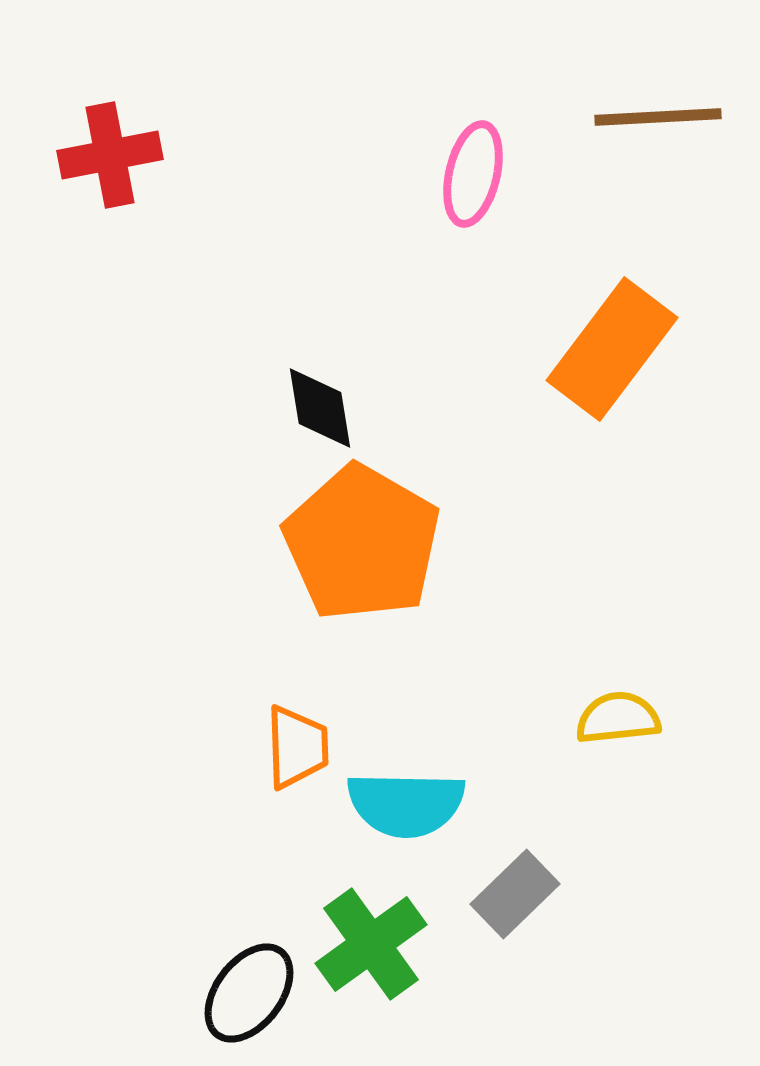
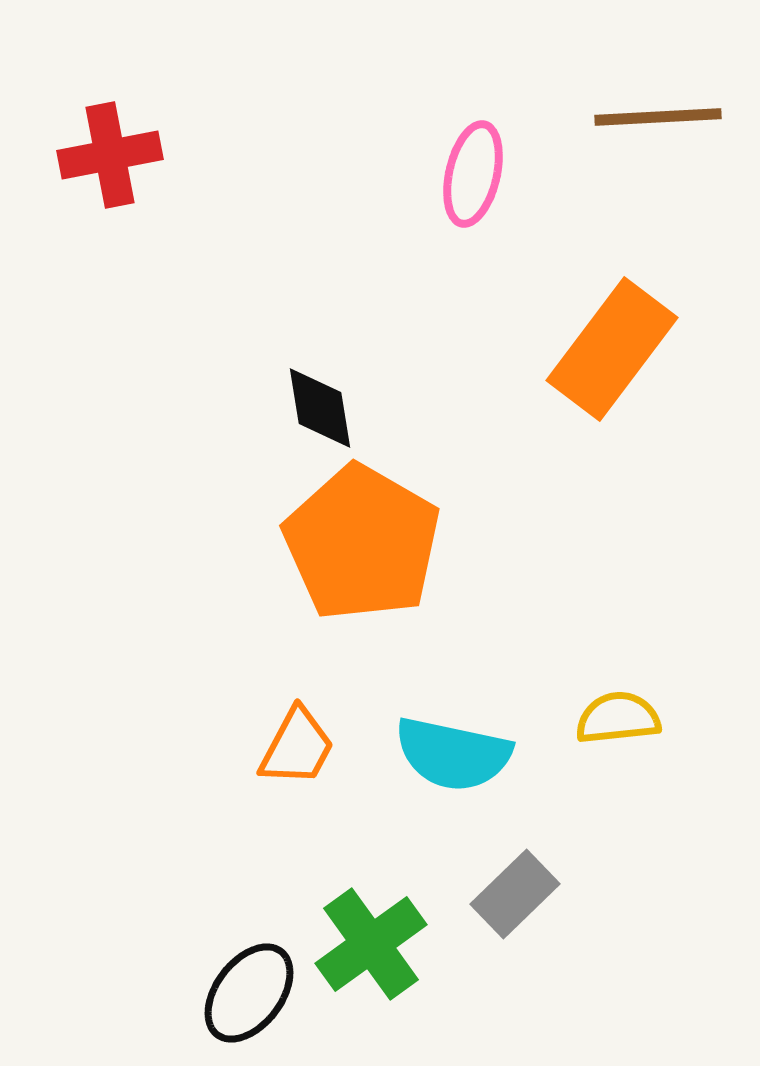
orange trapezoid: rotated 30 degrees clockwise
cyan semicircle: moved 47 px right, 50 px up; rotated 11 degrees clockwise
